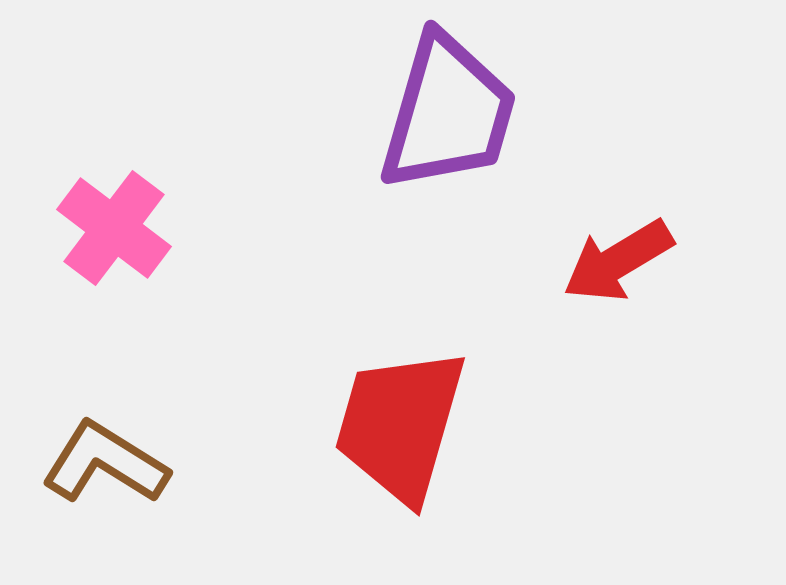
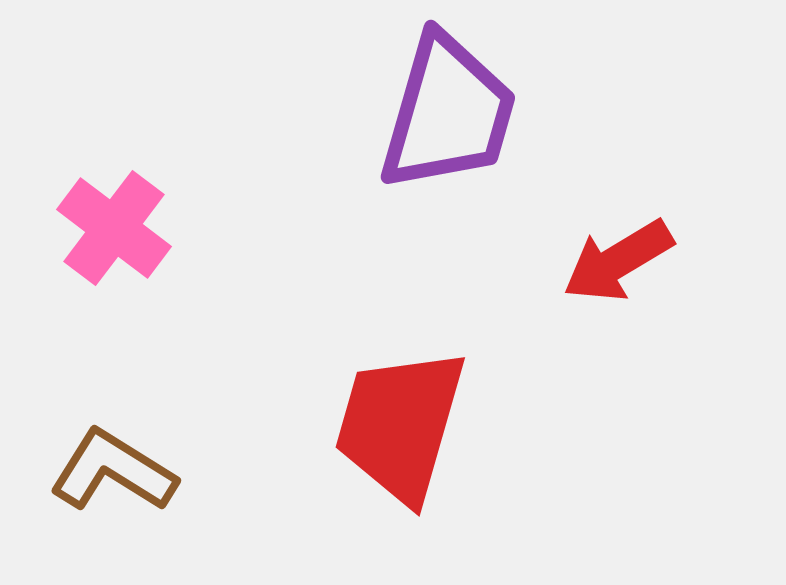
brown L-shape: moved 8 px right, 8 px down
